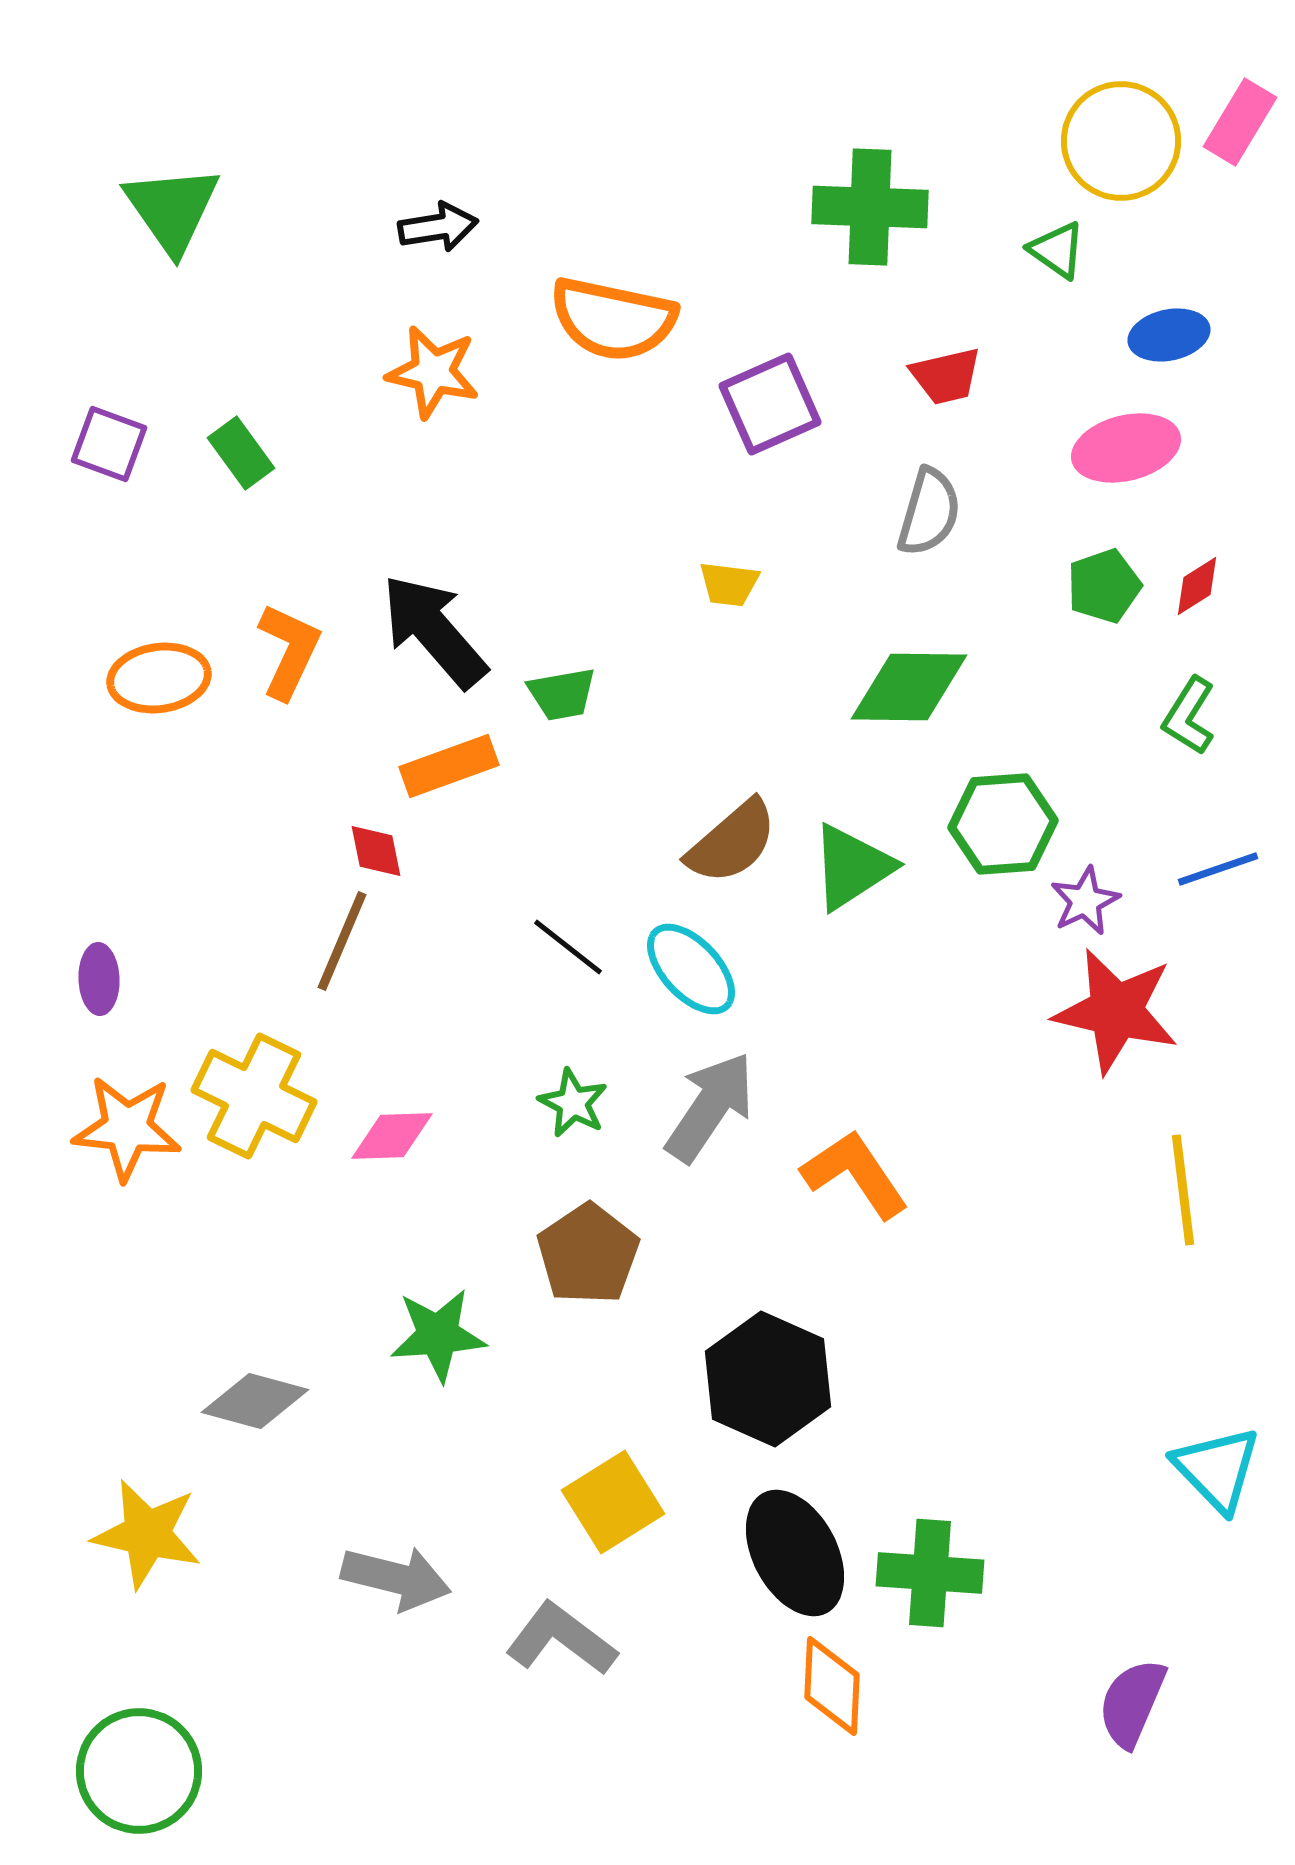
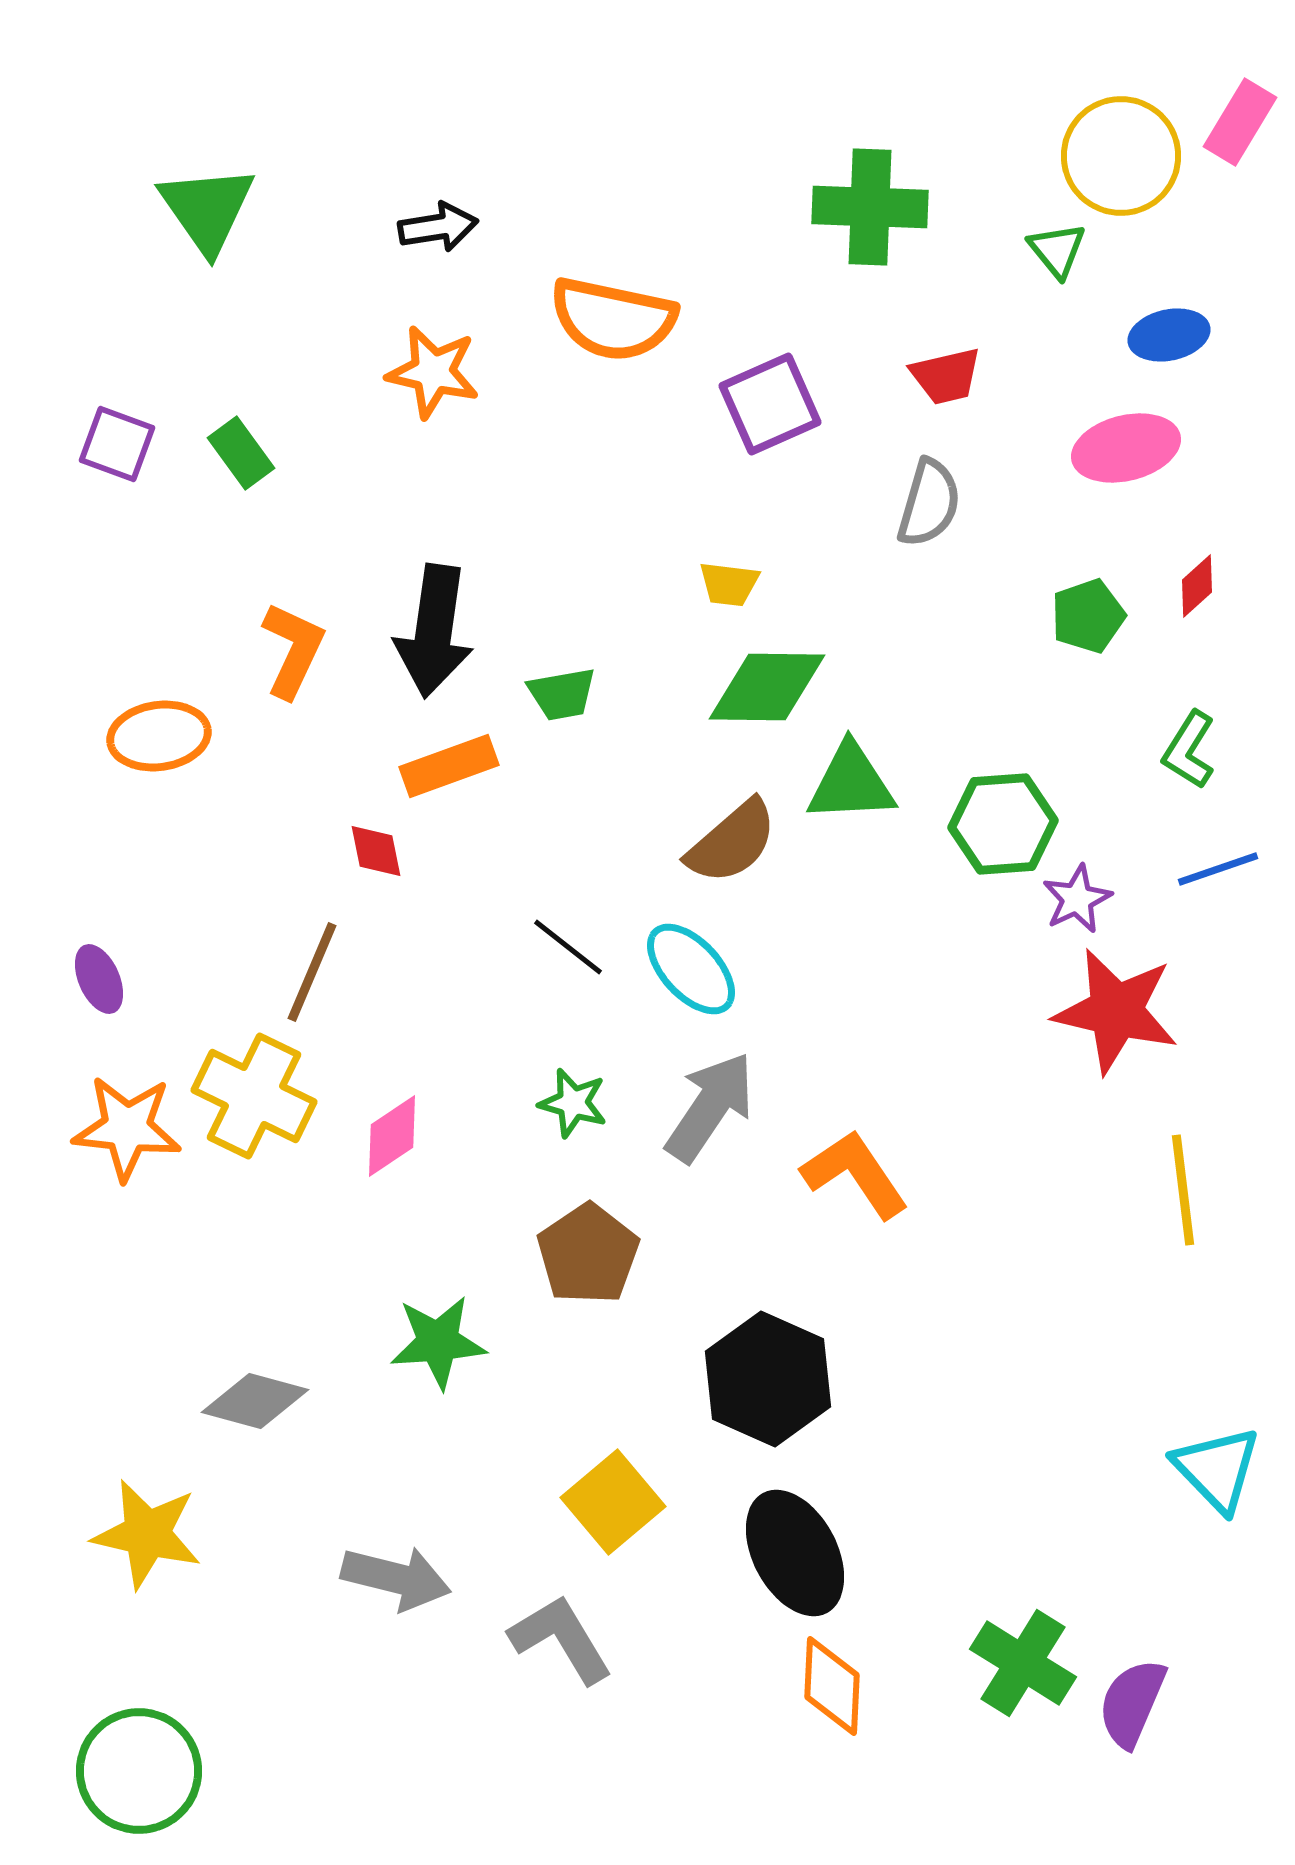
yellow circle at (1121, 141): moved 15 px down
green triangle at (172, 209): moved 35 px right
green triangle at (1057, 250): rotated 16 degrees clockwise
purple square at (109, 444): moved 8 px right
gray semicircle at (929, 512): moved 9 px up
green pentagon at (1104, 586): moved 16 px left, 30 px down
red diamond at (1197, 586): rotated 10 degrees counterclockwise
black arrow at (434, 631): rotated 131 degrees counterclockwise
orange L-shape at (289, 651): moved 4 px right, 1 px up
orange ellipse at (159, 678): moved 58 px down
green diamond at (909, 687): moved 142 px left
green L-shape at (1189, 716): moved 34 px down
green triangle at (852, 867): moved 1 px left, 84 px up; rotated 30 degrees clockwise
purple star at (1085, 901): moved 8 px left, 2 px up
brown line at (342, 941): moved 30 px left, 31 px down
purple ellipse at (99, 979): rotated 22 degrees counterclockwise
green star at (573, 1103): rotated 12 degrees counterclockwise
pink diamond at (392, 1136): rotated 32 degrees counterclockwise
green star at (438, 1335): moved 7 px down
yellow square at (613, 1502): rotated 8 degrees counterclockwise
green cross at (930, 1573): moved 93 px right, 90 px down; rotated 28 degrees clockwise
gray L-shape at (561, 1639): rotated 22 degrees clockwise
